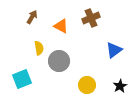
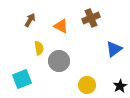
brown arrow: moved 2 px left, 3 px down
blue triangle: moved 1 px up
